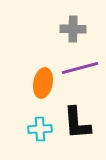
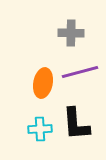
gray cross: moved 2 px left, 4 px down
purple line: moved 4 px down
black L-shape: moved 1 px left, 1 px down
